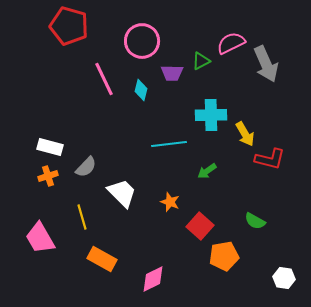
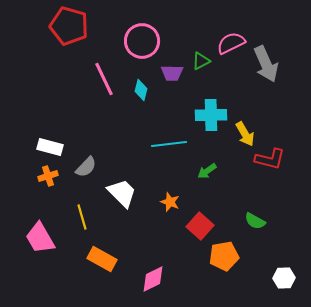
white hexagon: rotated 10 degrees counterclockwise
